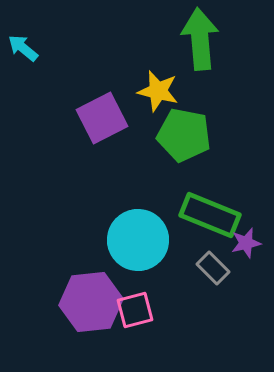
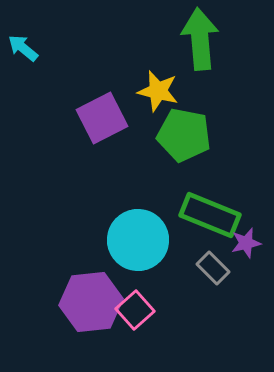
pink square: rotated 27 degrees counterclockwise
